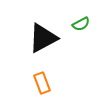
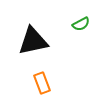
black triangle: moved 10 px left, 3 px down; rotated 16 degrees clockwise
